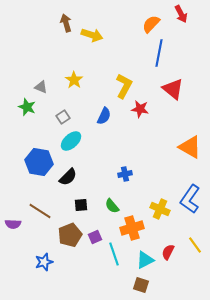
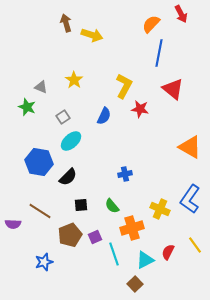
brown square: moved 6 px left, 1 px up; rotated 28 degrees clockwise
